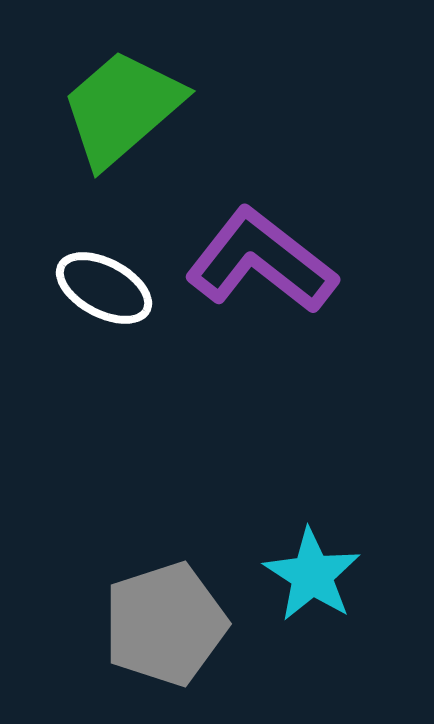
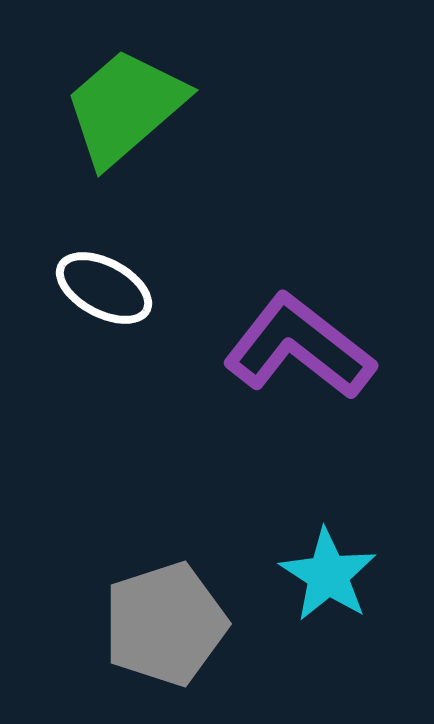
green trapezoid: moved 3 px right, 1 px up
purple L-shape: moved 38 px right, 86 px down
cyan star: moved 16 px right
